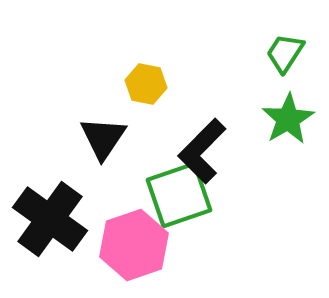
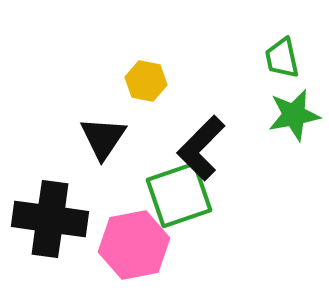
green trapezoid: moved 3 px left, 5 px down; rotated 45 degrees counterclockwise
yellow hexagon: moved 3 px up
green star: moved 6 px right, 4 px up; rotated 20 degrees clockwise
black L-shape: moved 1 px left, 3 px up
black cross: rotated 28 degrees counterclockwise
pink hexagon: rotated 8 degrees clockwise
